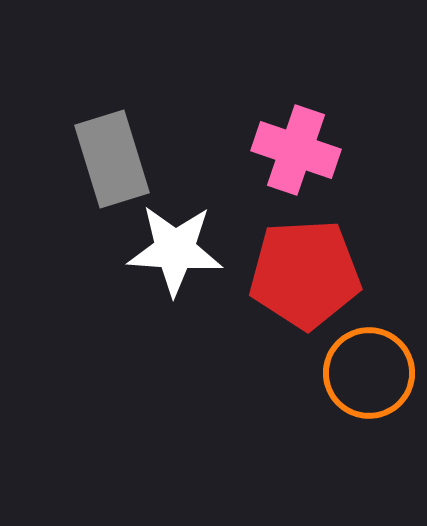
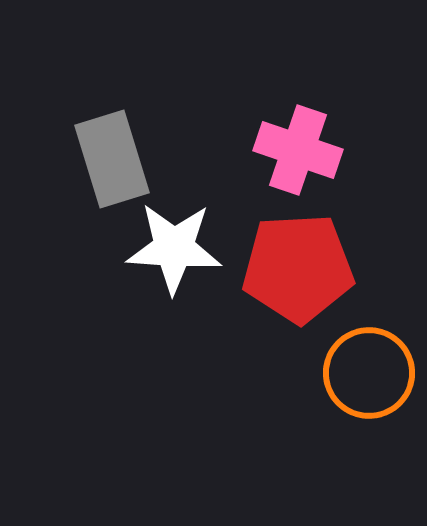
pink cross: moved 2 px right
white star: moved 1 px left, 2 px up
red pentagon: moved 7 px left, 6 px up
